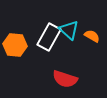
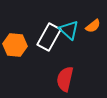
orange semicircle: moved 1 px right, 10 px up; rotated 112 degrees clockwise
red semicircle: rotated 85 degrees clockwise
